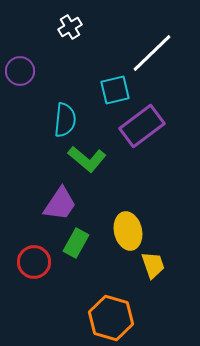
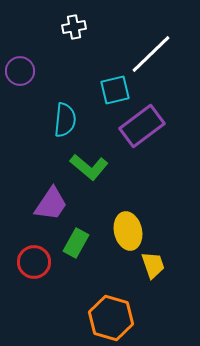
white cross: moved 4 px right; rotated 20 degrees clockwise
white line: moved 1 px left, 1 px down
green L-shape: moved 2 px right, 8 px down
purple trapezoid: moved 9 px left
